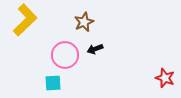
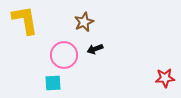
yellow L-shape: rotated 56 degrees counterclockwise
pink circle: moved 1 px left
red star: rotated 24 degrees counterclockwise
